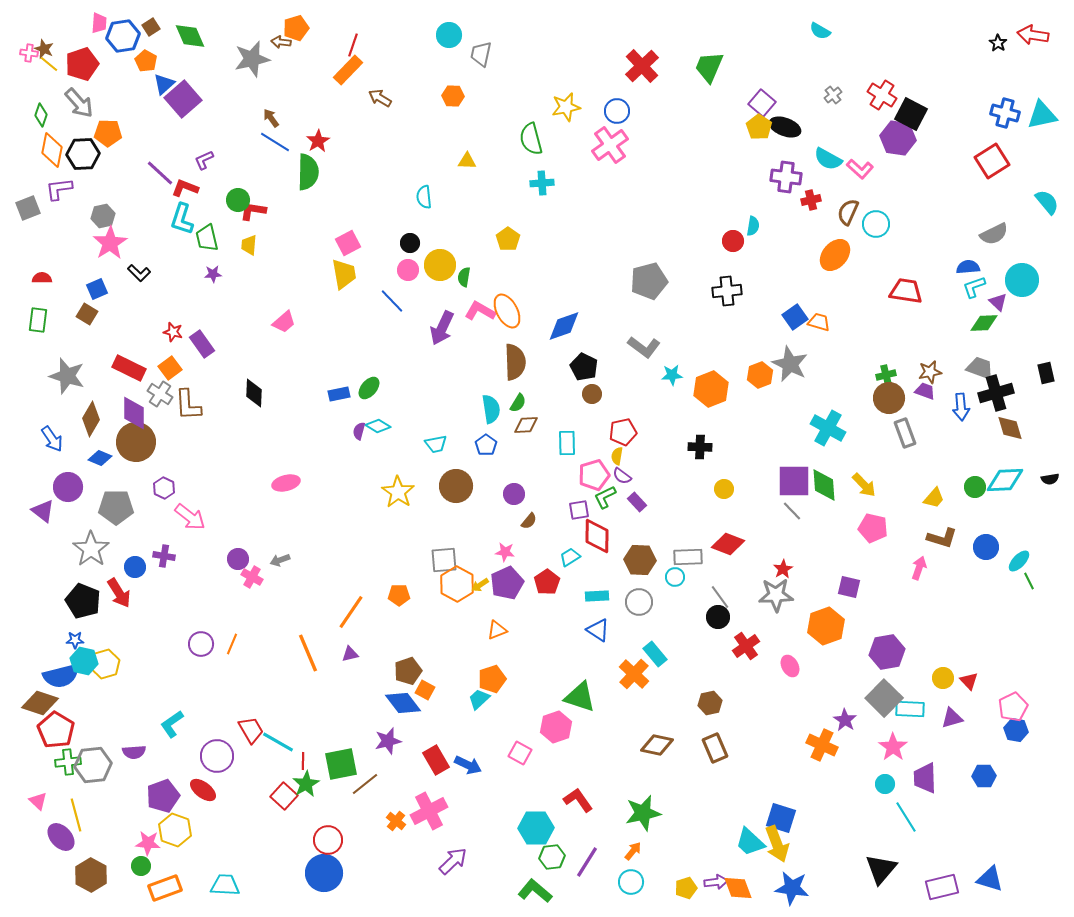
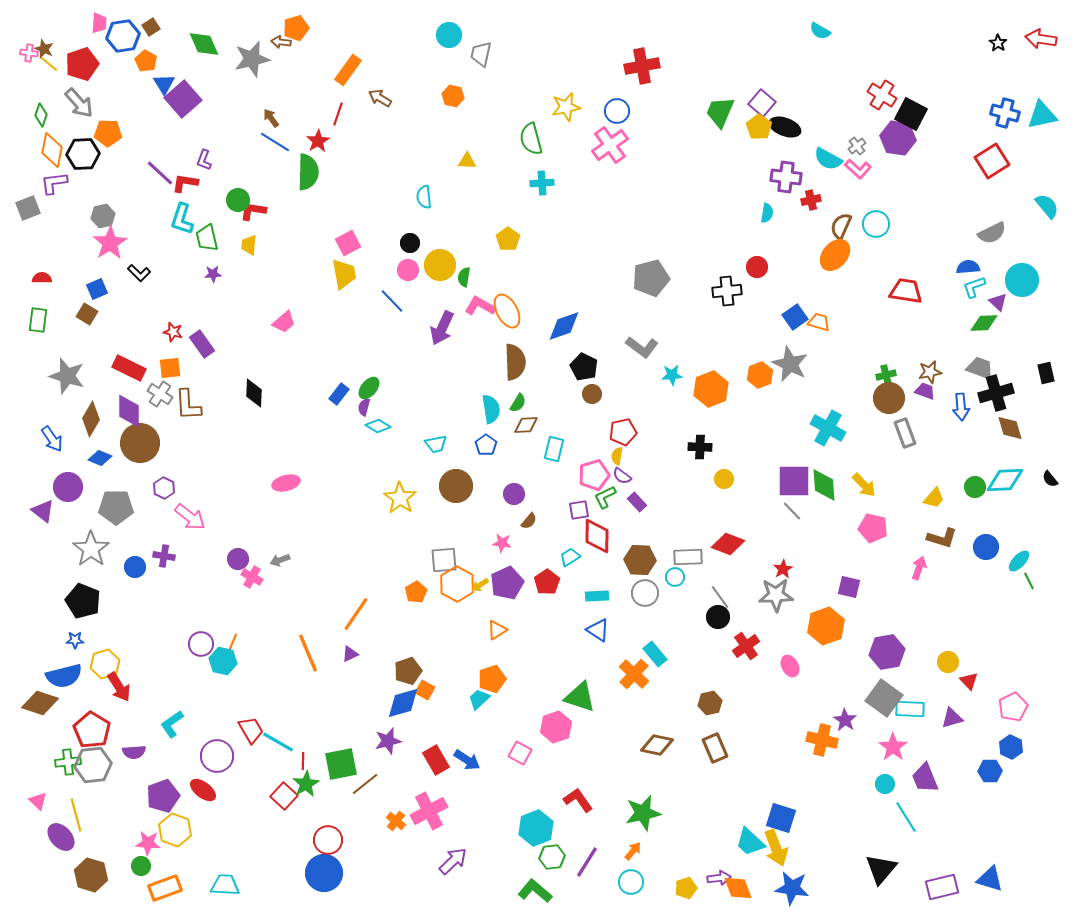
red arrow at (1033, 35): moved 8 px right, 4 px down
green diamond at (190, 36): moved 14 px right, 8 px down
red line at (353, 45): moved 15 px left, 69 px down
red cross at (642, 66): rotated 32 degrees clockwise
green trapezoid at (709, 67): moved 11 px right, 45 px down
orange rectangle at (348, 70): rotated 8 degrees counterclockwise
blue triangle at (164, 84): rotated 20 degrees counterclockwise
gray cross at (833, 95): moved 24 px right, 51 px down
orange hexagon at (453, 96): rotated 10 degrees clockwise
purple L-shape at (204, 160): rotated 45 degrees counterclockwise
pink L-shape at (860, 169): moved 2 px left
red L-shape at (185, 188): moved 5 px up; rotated 12 degrees counterclockwise
purple L-shape at (59, 189): moved 5 px left, 6 px up
cyan semicircle at (1047, 202): moved 4 px down
brown semicircle at (848, 212): moved 7 px left, 14 px down
cyan semicircle at (753, 226): moved 14 px right, 13 px up
gray semicircle at (994, 234): moved 2 px left, 1 px up
red circle at (733, 241): moved 24 px right, 26 px down
gray pentagon at (649, 281): moved 2 px right, 3 px up
pink L-shape at (480, 311): moved 5 px up
gray L-shape at (644, 347): moved 2 px left
orange square at (170, 368): rotated 30 degrees clockwise
blue rectangle at (339, 394): rotated 40 degrees counterclockwise
purple diamond at (134, 413): moved 5 px left, 2 px up
purple semicircle at (359, 431): moved 5 px right, 24 px up
brown circle at (136, 442): moved 4 px right, 1 px down
cyan rectangle at (567, 443): moved 13 px left, 6 px down; rotated 15 degrees clockwise
black semicircle at (1050, 479): rotated 60 degrees clockwise
yellow circle at (724, 489): moved 10 px up
yellow star at (398, 492): moved 2 px right, 6 px down
pink star at (505, 552): moved 3 px left, 9 px up
red arrow at (119, 593): moved 94 px down
orange pentagon at (399, 595): moved 17 px right, 3 px up; rotated 30 degrees counterclockwise
gray circle at (639, 602): moved 6 px right, 9 px up
orange line at (351, 612): moved 5 px right, 2 px down
orange triangle at (497, 630): rotated 10 degrees counterclockwise
purple triangle at (350, 654): rotated 12 degrees counterclockwise
cyan hexagon at (84, 661): moved 139 px right
blue semicircle at (61, 676): moved 3 px right
yellow circle at (943, 678): moved 5 px right, 16 px up
gray square at (884, 698): rotated 9 degrees counterclockwise
blue diamond at (403, 703): rotated 69 degrees counterclockwise
red pentagon at (56, 730): moved 36 px right
blue hexagon at (1016, 730): moved 5 px left, 17 px down; rotated 15 degrees clockwise
orange cross at (822, 745): moved 5 px up; rotated 12 degrees counterclockwise
blue arrow at (468, 765): moved 1 px left, 5 px up; rotated 8 degrees clockwise
blue hexagon at (984, 776): moved 6 px right, 5 px up
purple trapezoid at (925, 778): rotated 20 degrees counterclockwise
cyan hexagon at (536, 828): rotated 20 degrees counterclockwise
yellow arrow at (777, 844): moved 1 px left, 4 px down
brown hexagon at (91, 875): rotated 12 degrees counterclockwise
purple arrow at (716, 882): moved 3 px right, 4 px up
